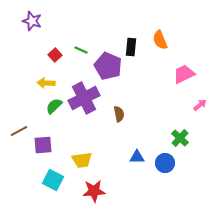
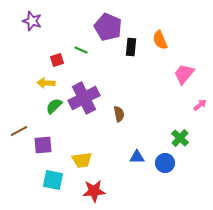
red square: moved 2 px right, 5 px down; rotated 24 degrees clockwise
purple pentagon: moved 39 px up
pink trapezoid: rotated 25 degrees counterclockwise
cyan square: rotated 15 degrees counterclockwise
